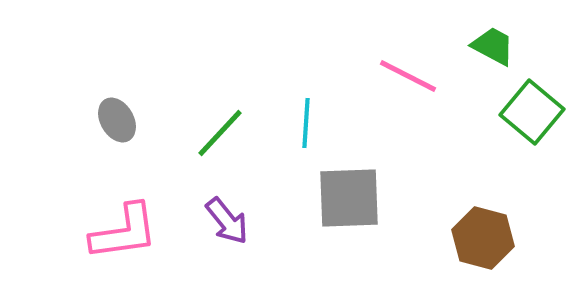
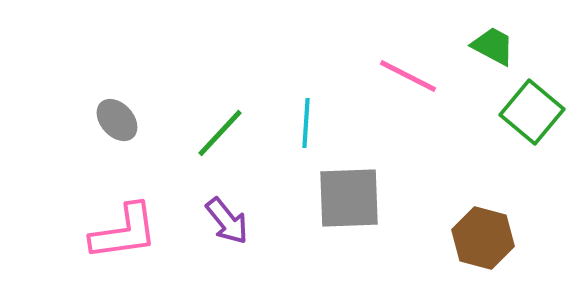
gray ellipse: rotated 12 degrees counterclockwise
